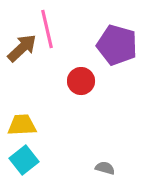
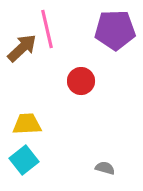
purple pentagon: moved 2 px left, 15 px up; rotated 18 degrees counterclockwise
yellow trapezoid: moved 5 px right, 1 px up
